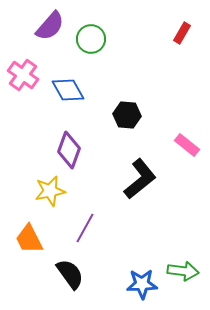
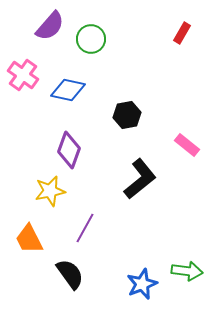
blue diamond: rotated 48 degrees counterclockwise
black hexagon: rotated 16 degrees counterclockwise
green arrow: moved 4 px right
blue star: rotated 20 degrees counterclockwise
